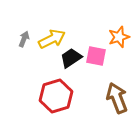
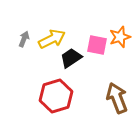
orange star: moved 1 px right
pink square: moved 1 px right, 11 px up
